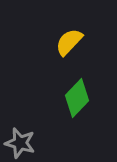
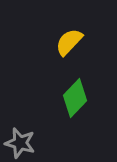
green diamond: moved 2 px left
